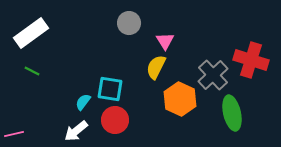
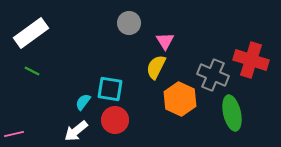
gray cross: rotated 24 degrees counterclockwise
